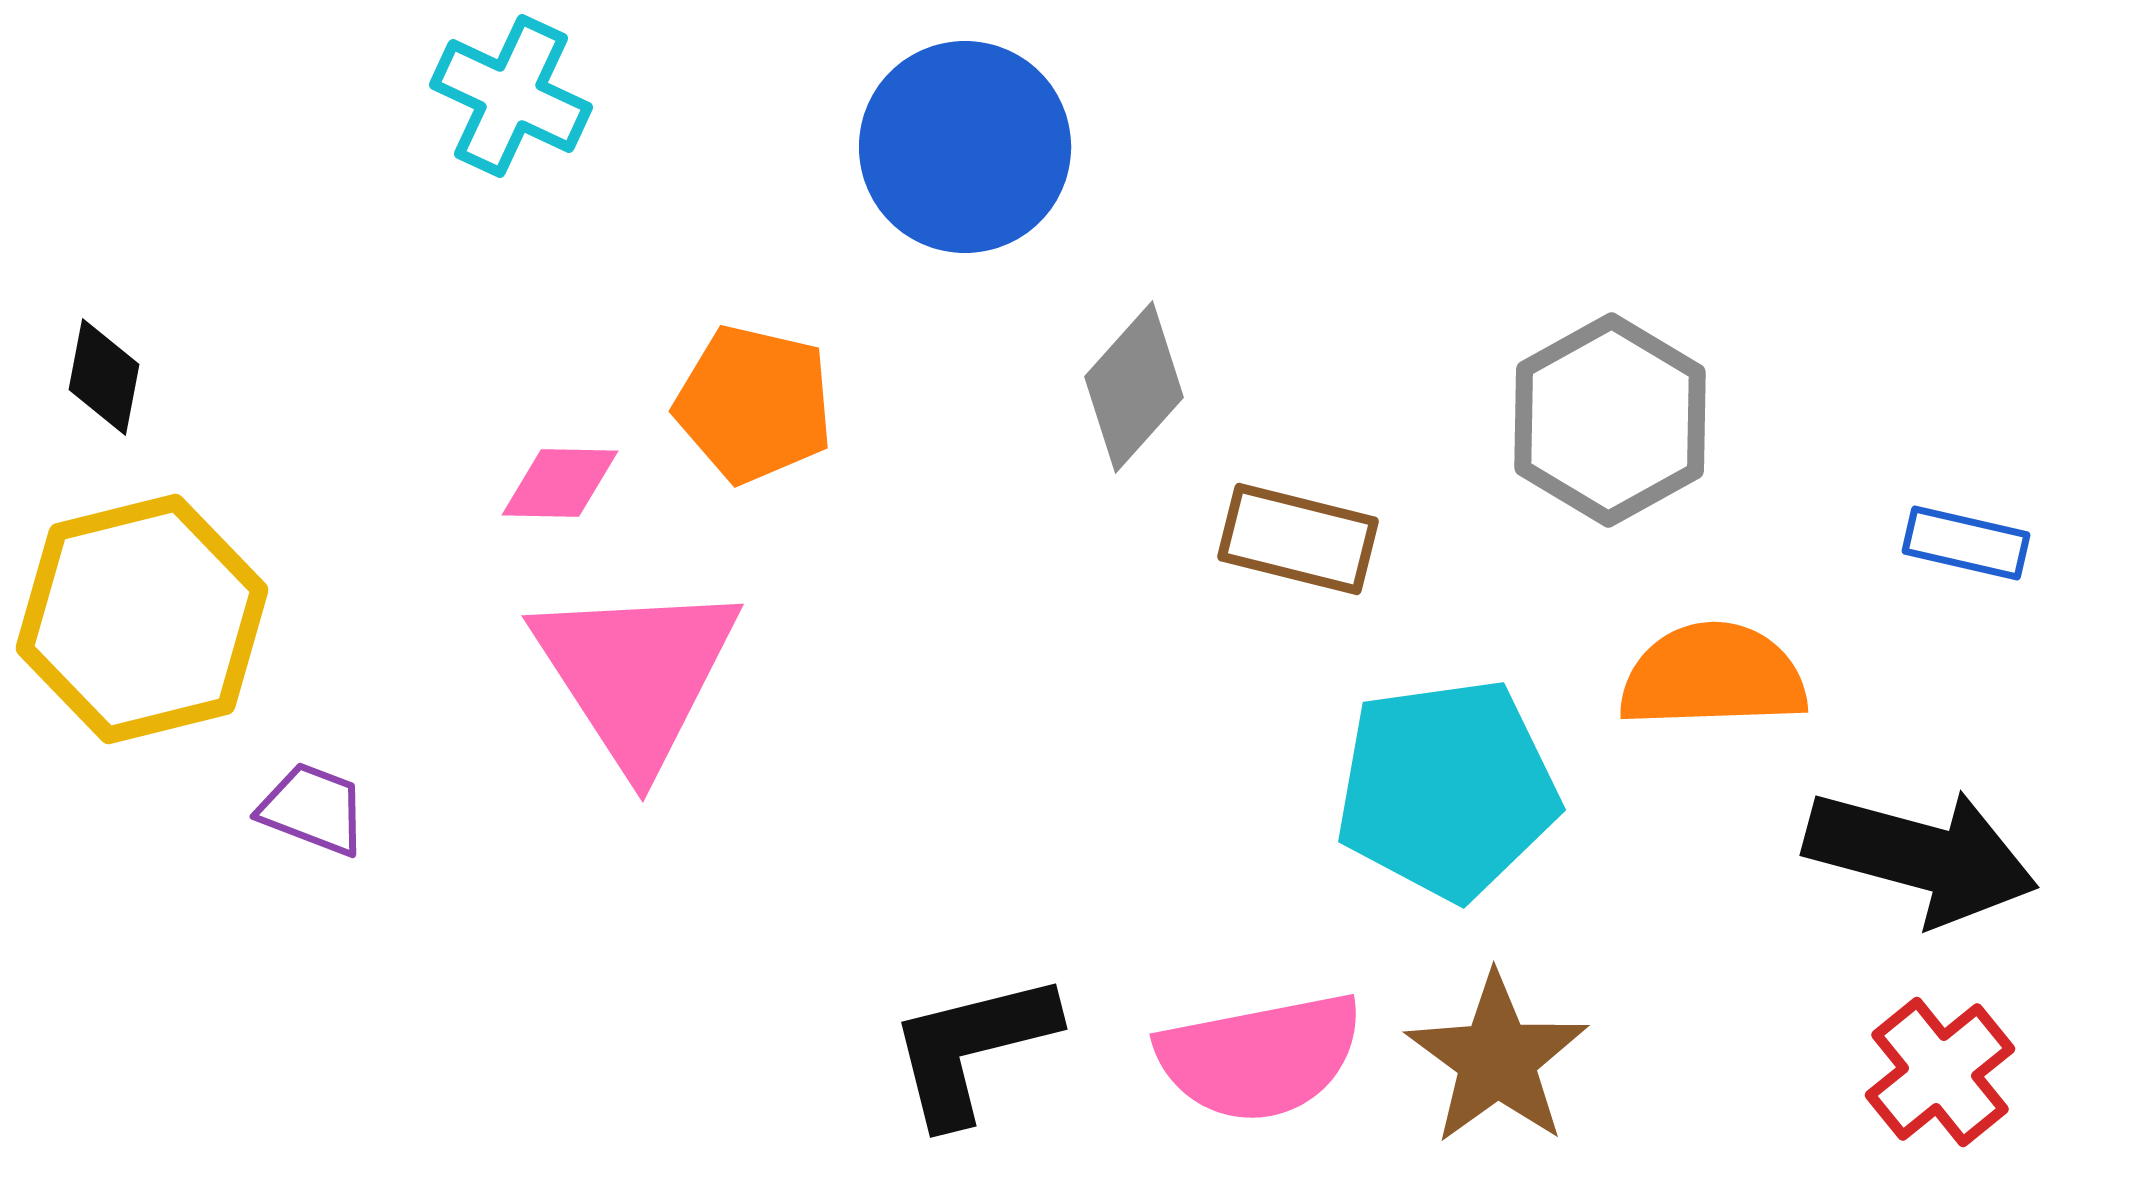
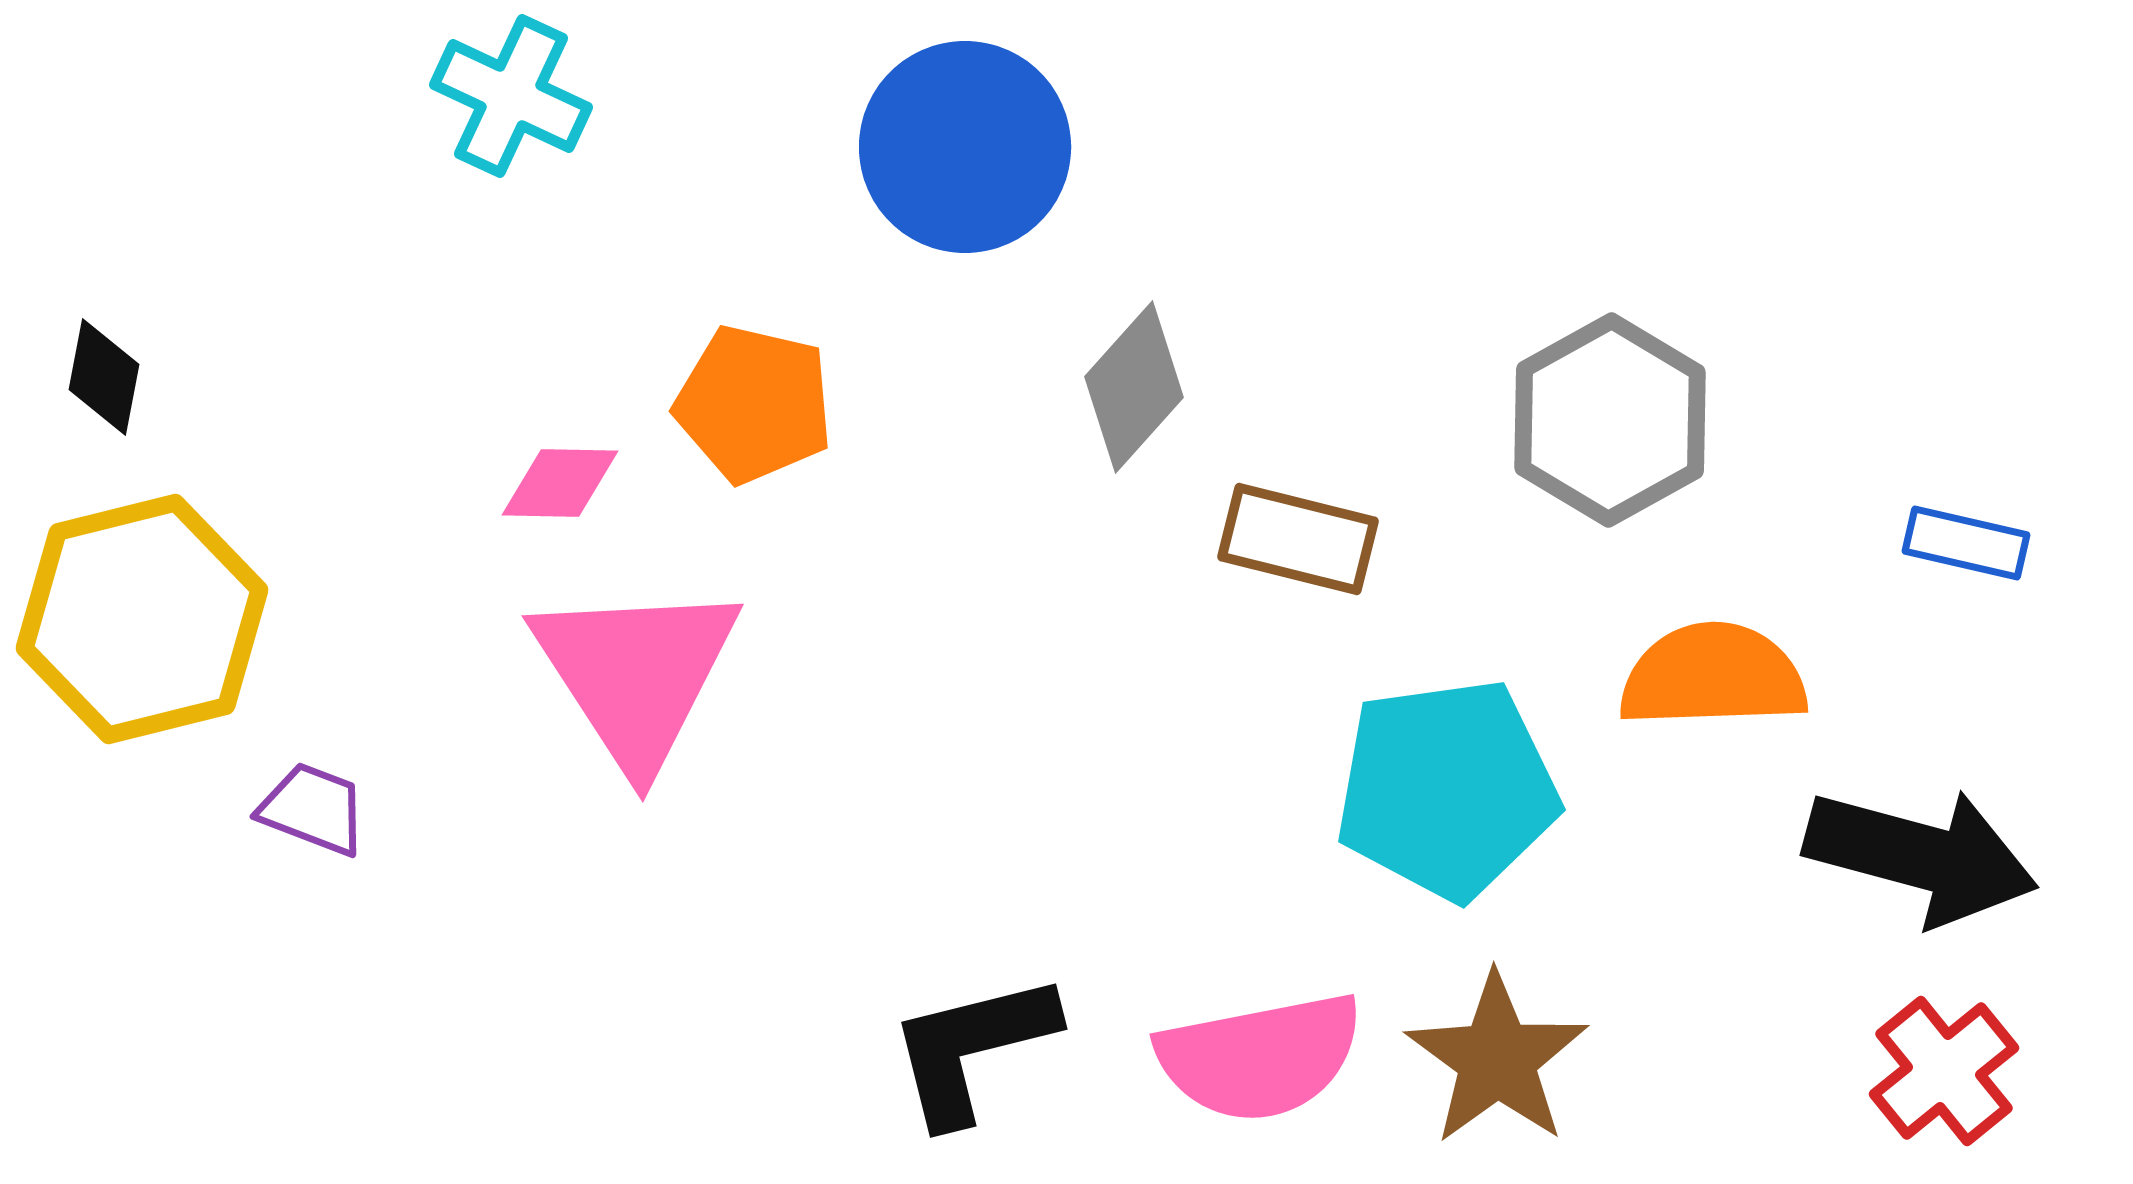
red cross: moved 4 px right, 1 px up
